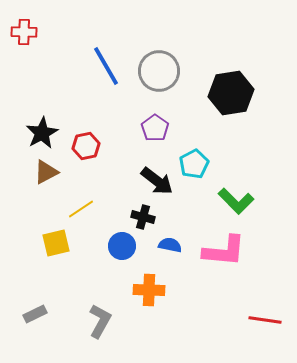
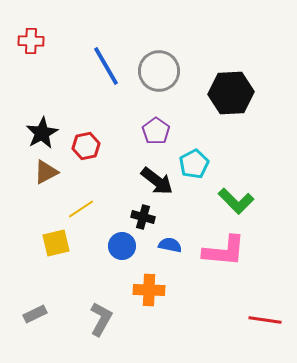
red cross: moved 7 px right, 9 px down
black hexagon: rotated 6 degrees clockwise
purple pentagon: moved 1 px right, 3 px down
gray L-shape: moved 1 px right, 2 px up
